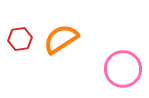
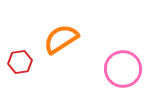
red hexagon: moved 23 px down
